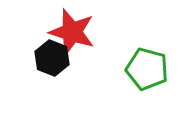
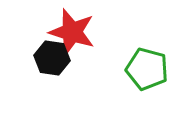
black hexagon: rotated 12 degrees counterclockwise
